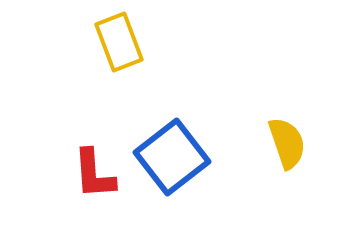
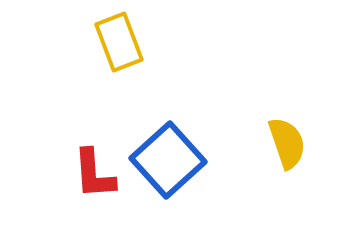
blue square: moved 4 px left, 3 px down; rotated 4 degrees counterclockwise
